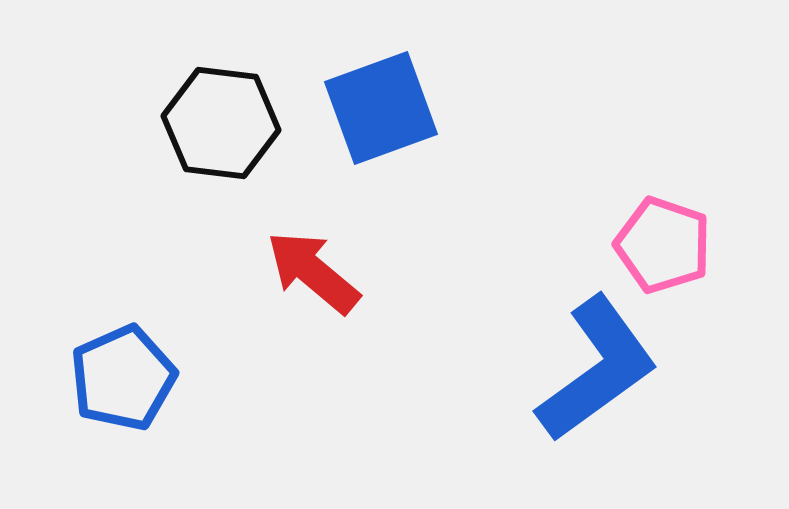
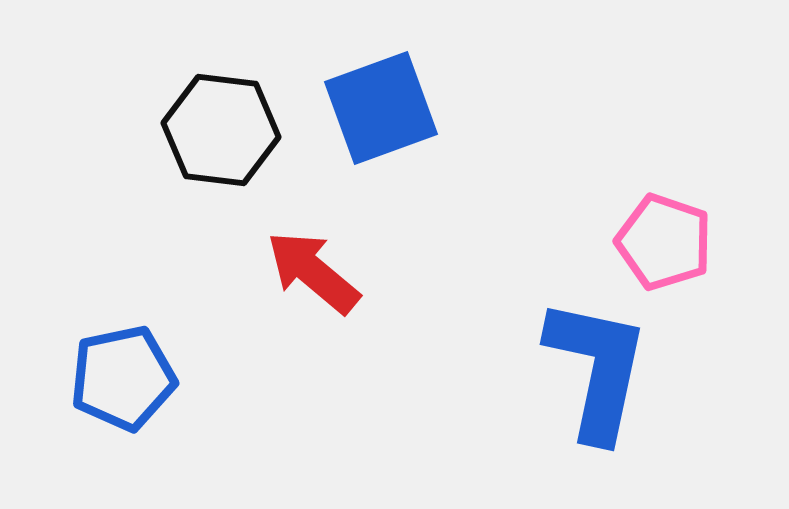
black hexagon: moved 7 px down
pink pentagon: moved 1 px right, 3 px up
blue L-shape: rotated 42 degrees counterclockwise
blue pentagon: rotated 12 degrees clockwise
